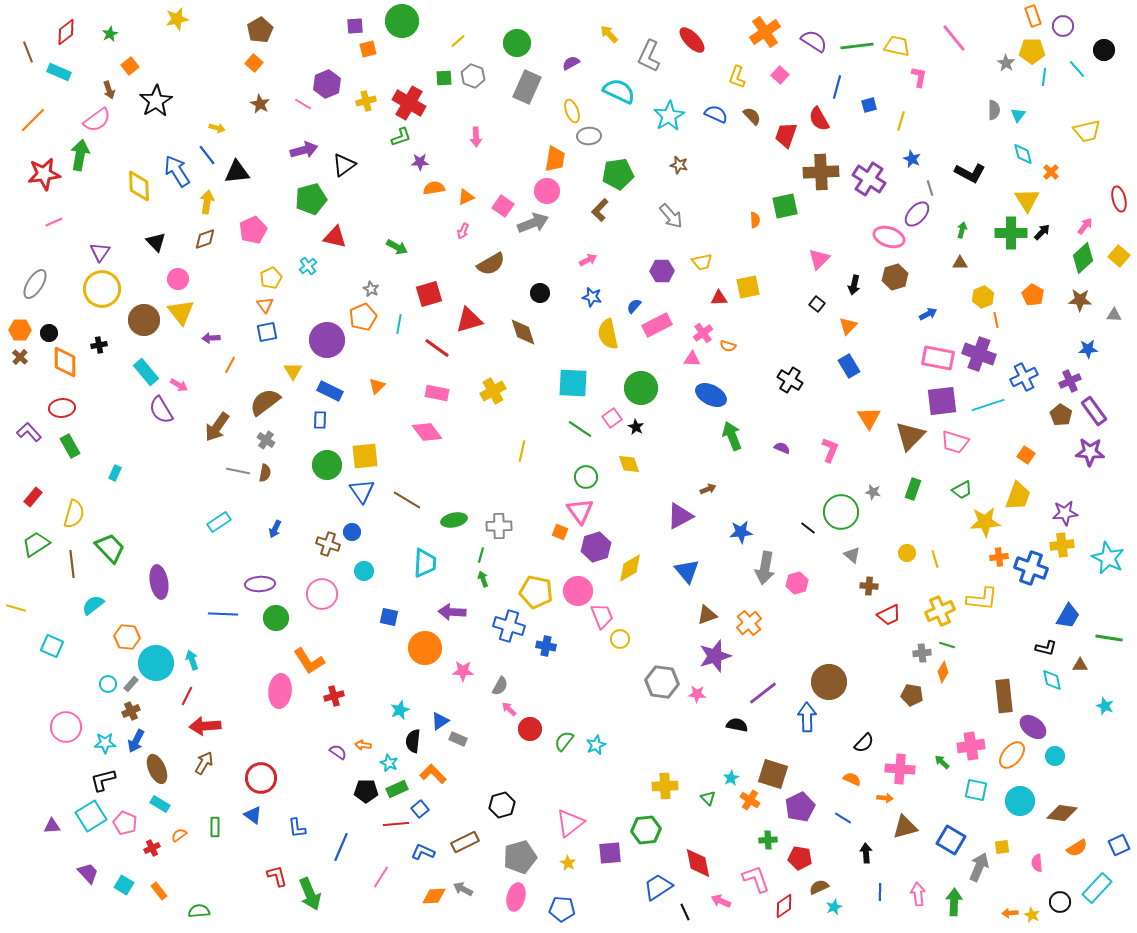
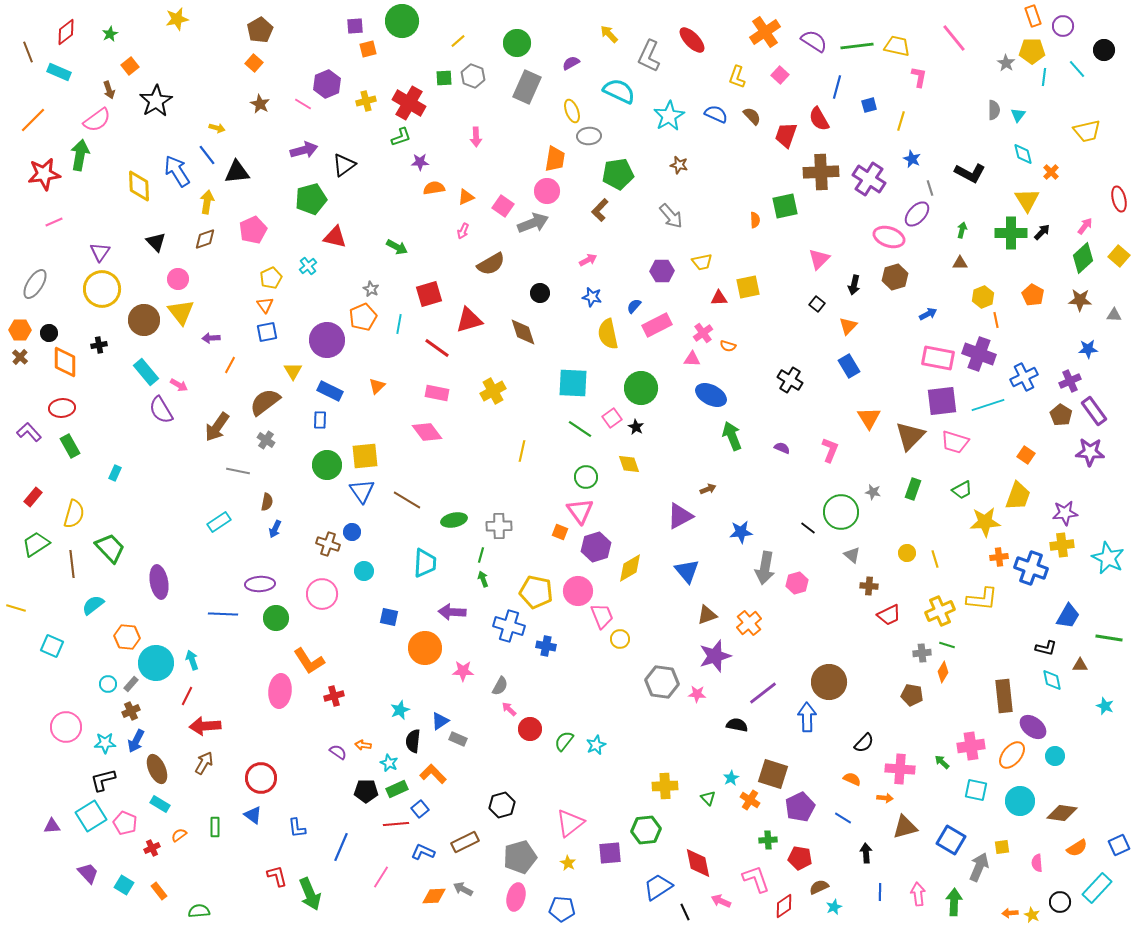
brown semicircle at (265, 473): moved 2 px right, 29 px down
